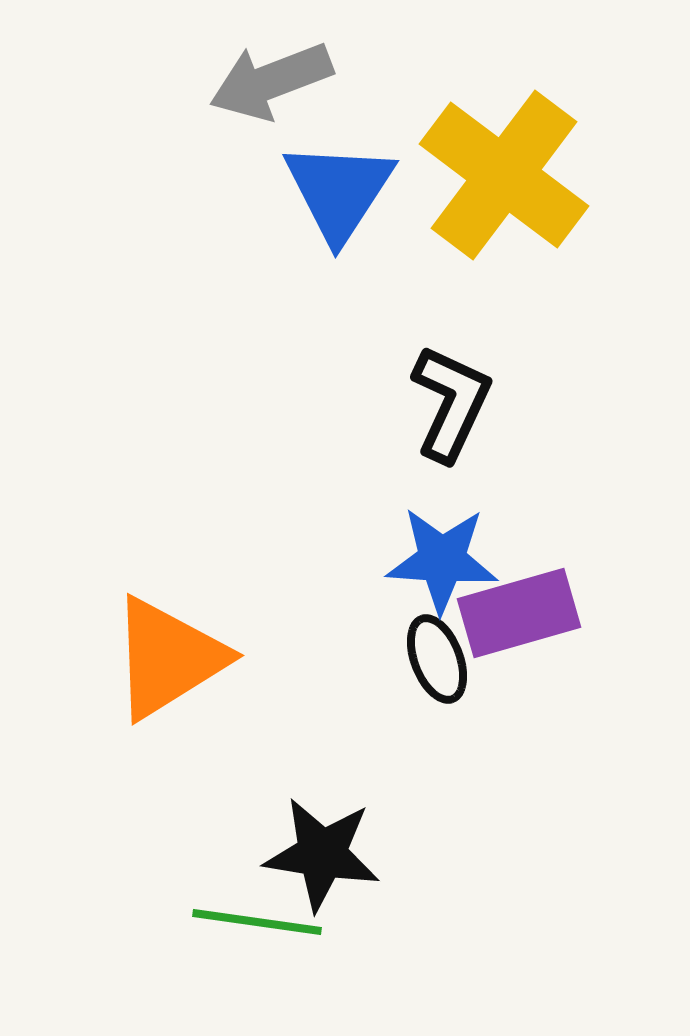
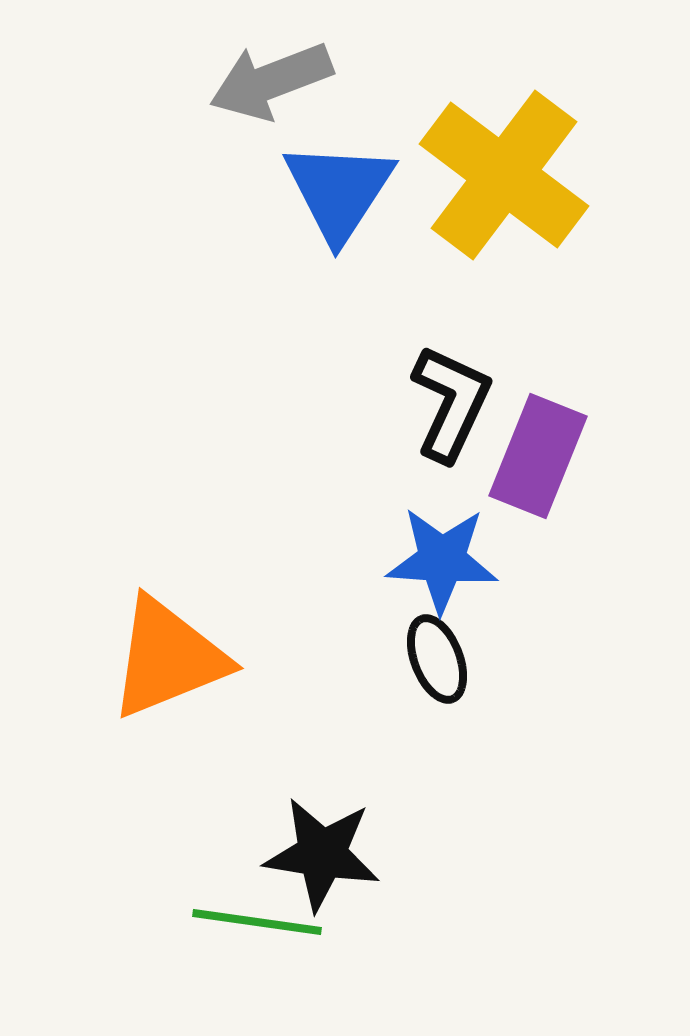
purple rectangle: moved 19 px right, 157 px up; rotated 52 degrees counterclockwise
orange triangle: rotated 10 degrees clockwise
